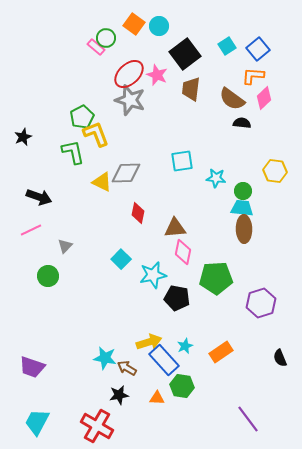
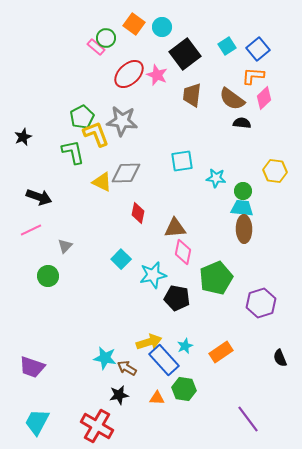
cyan circle at (159, 26): moved 3 px right, 1 px down
brown trapezoid at (191, 89): moved 1 px right, 6 px down
gray star at (130, 100): moved 8 px left, 21 px down; rotated 12 degrees counterclockwise
green pentagon at (216, 278): rotated 20 degrees counterclockwise
green hexagon at (182, 386): moved 2 px right, 3 px down
